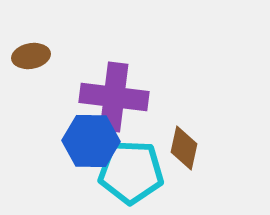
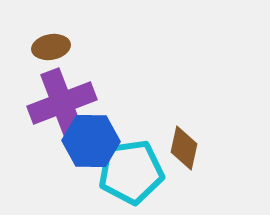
brown ellipse: moved 20 px right, 9 px up
purple cross: moved 52 px left, 6 px down; rotated 28 degrees counterclockwise
cyan pentagon: rotated 10 degrees counterclockwise
